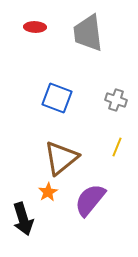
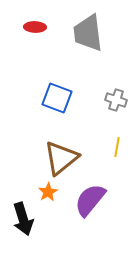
yellow line: rotated 12 degrees counterclockwise
